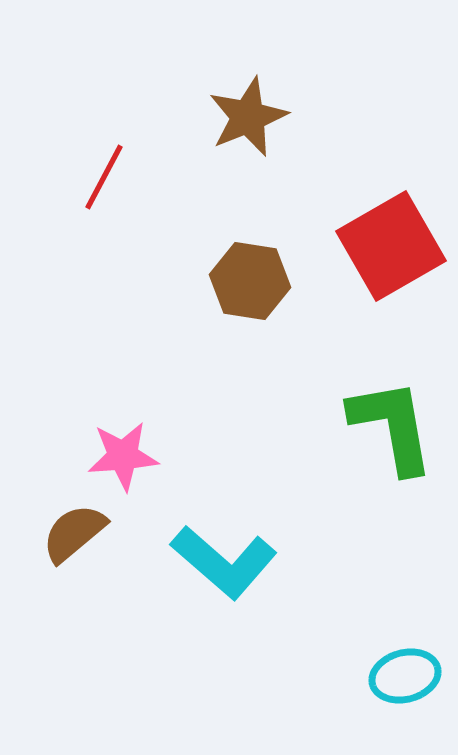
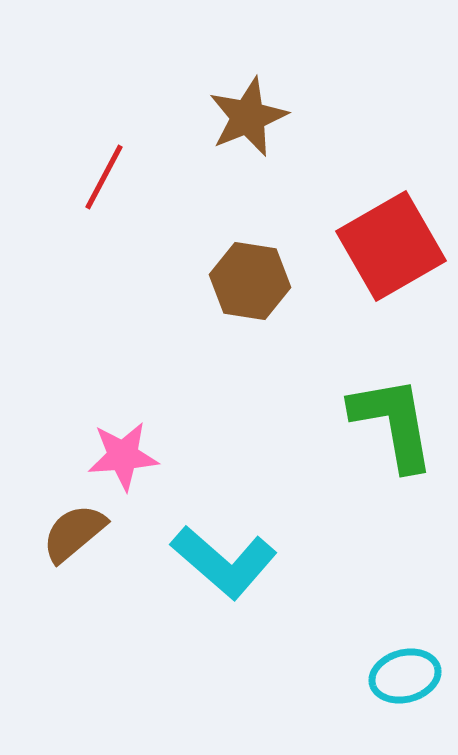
green L-shape: moved 1 px right, 3 px up
